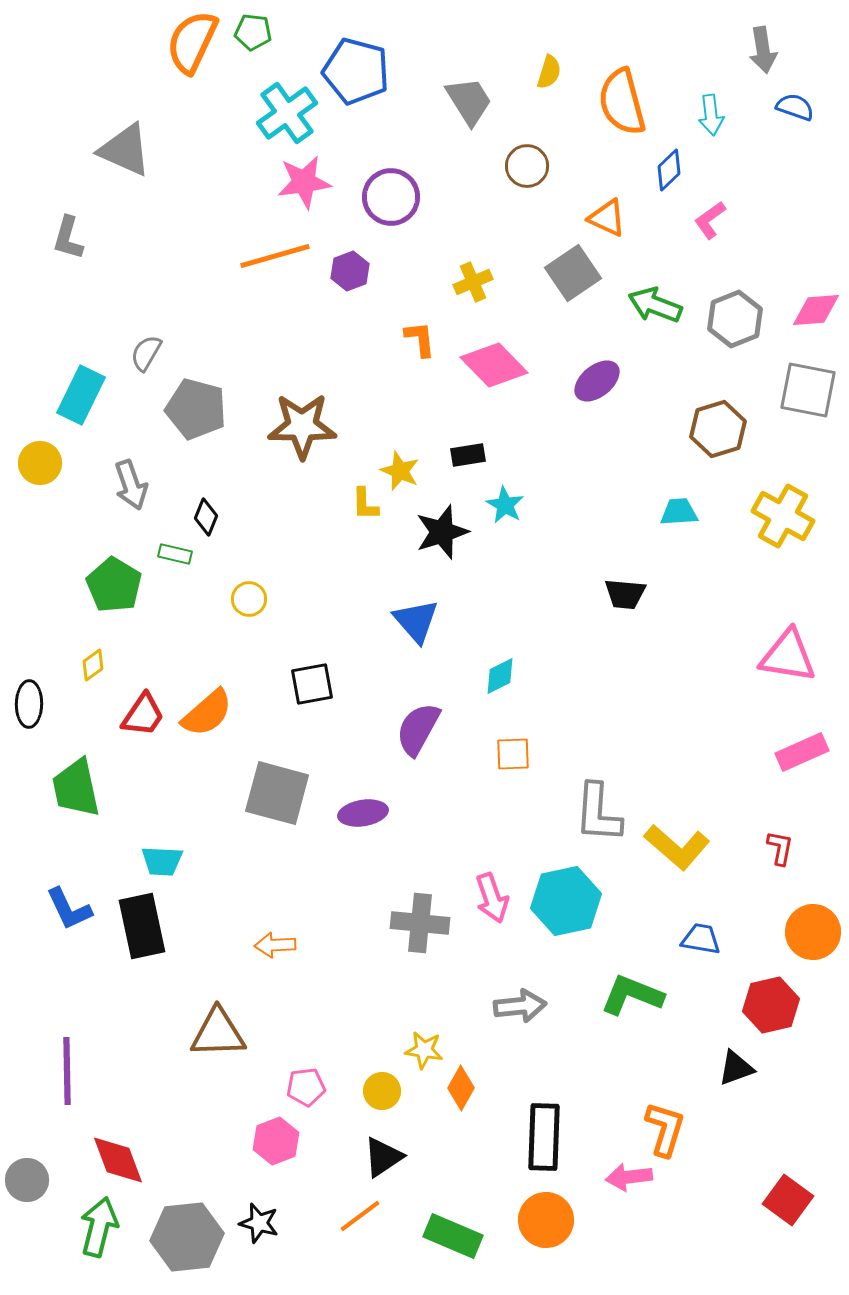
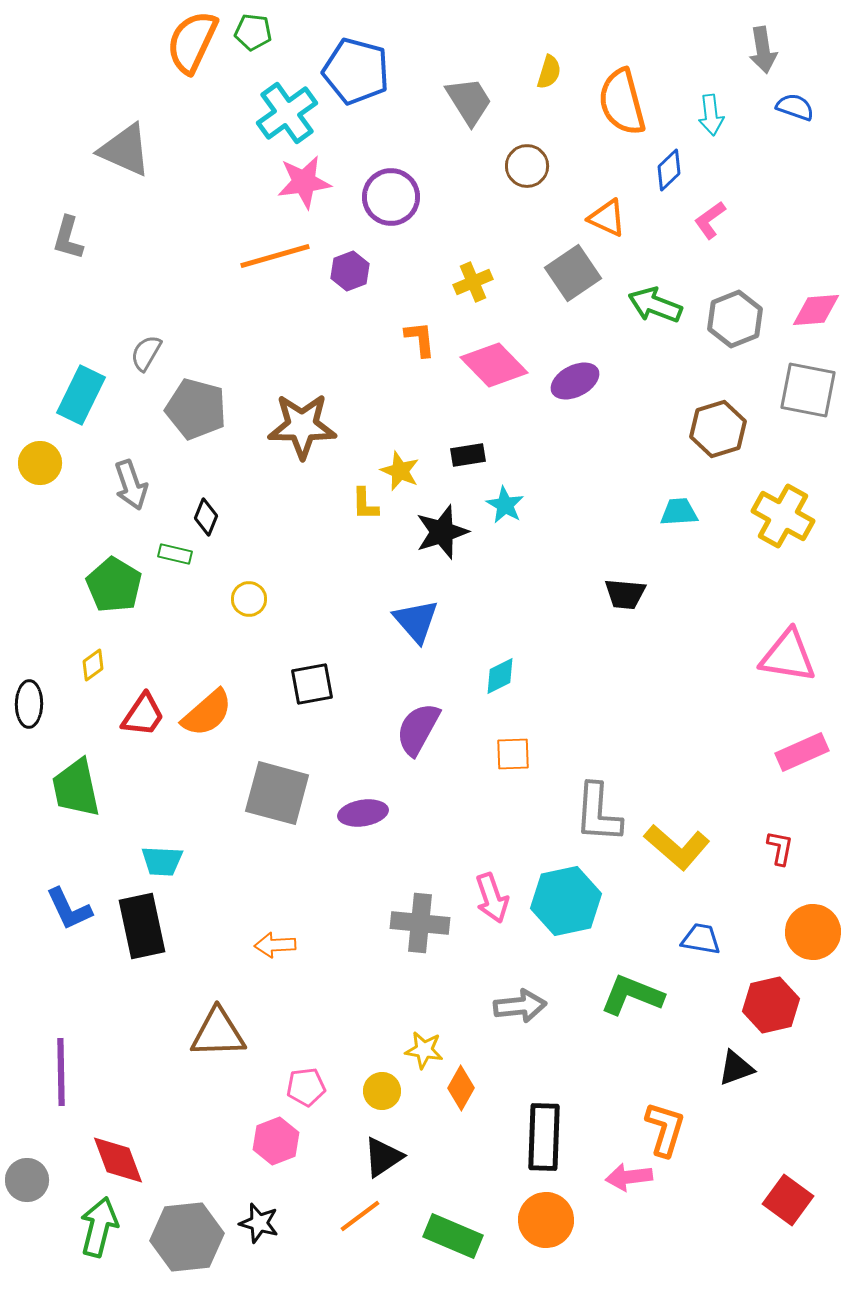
purple ellipse at (597, 381): moved 22 px left; rotated 12 degrees clockwise
purple line at (67, 1071): moved 6 px left, 1 px down
